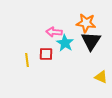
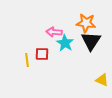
red square: moved 4 px left
yellow triangle: moved 1 px right, 3 px down
